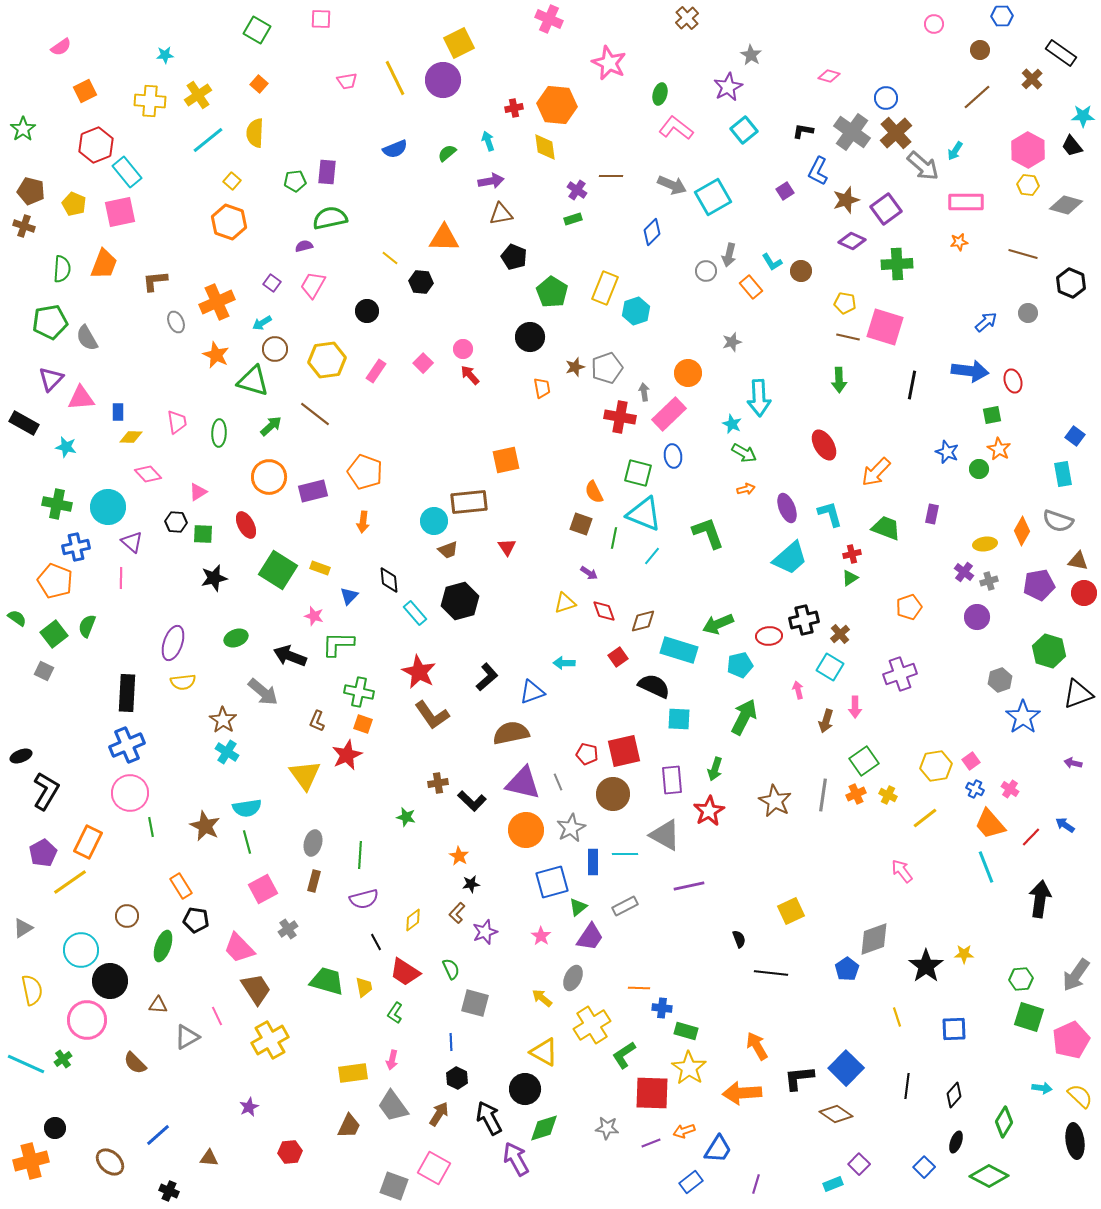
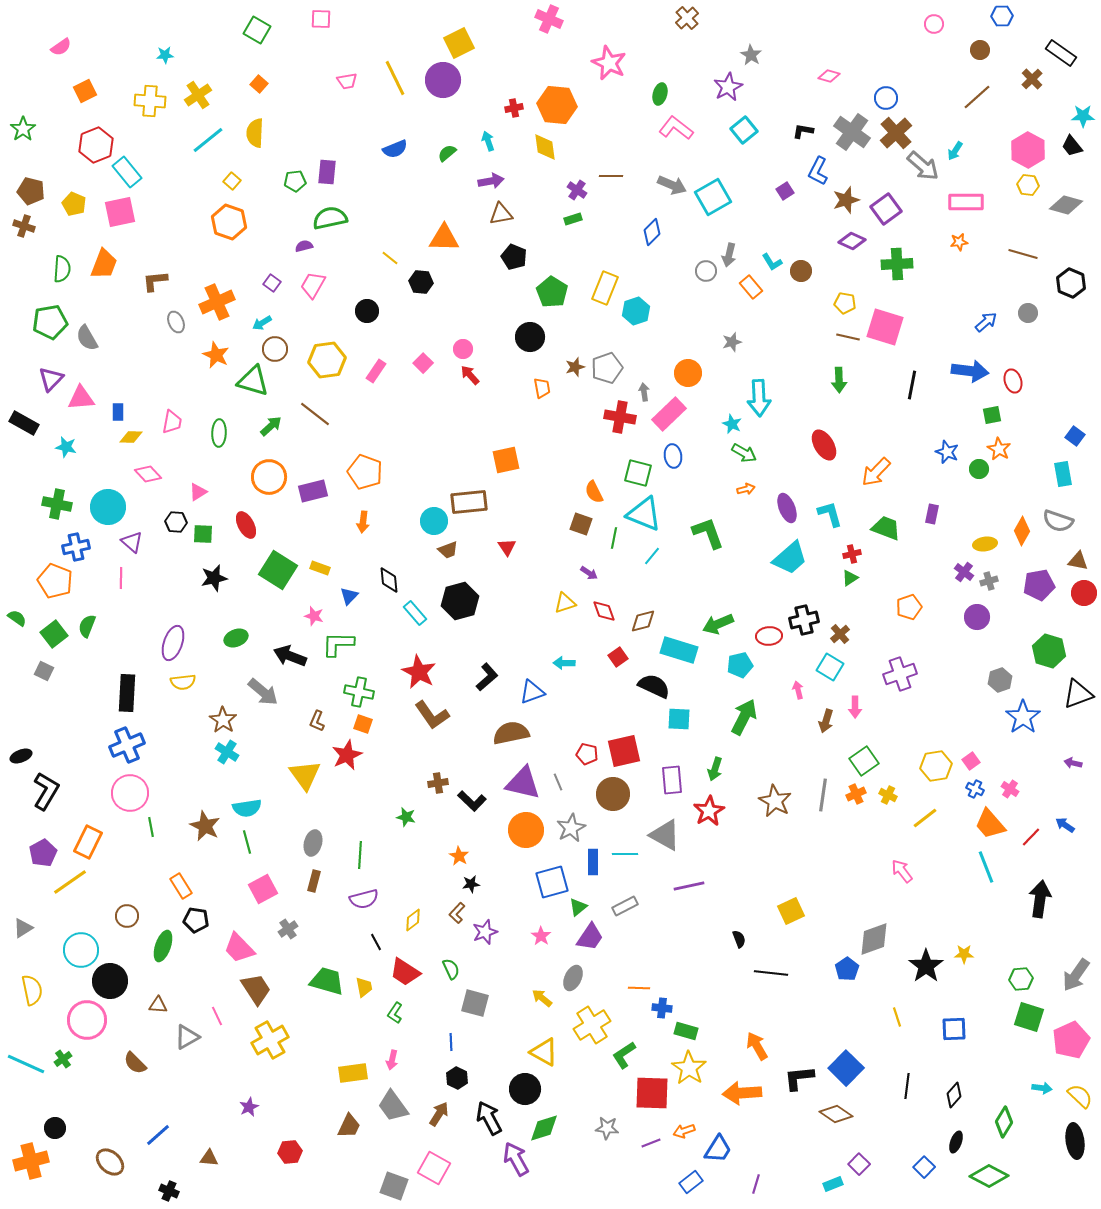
pink trapezoid at (177, 422): moved 5 px left; rotated 20 degrees clockwise
